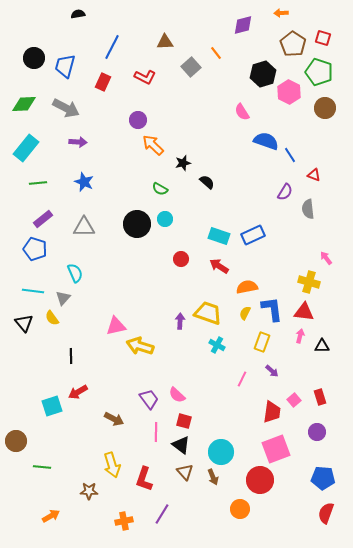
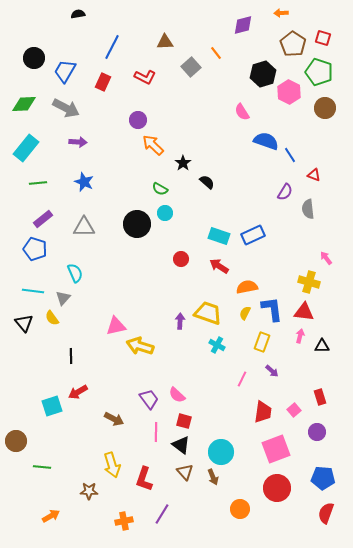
blue trapezoid at (65, 66): moved 5 px down; rotated 15 degrees clockwise
black star at (183, 163): rotated 21 degrees counterclockwise
cyan circle at (165, 219): moved 6 px up
pink square at (294, 400): moved 10 px down
red trapezoid at (272, 412): moved 9 px left
red circle at (260, 480): moved 17 px right, 8 px down
